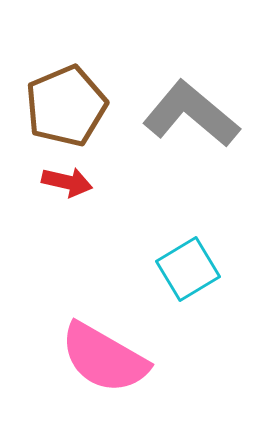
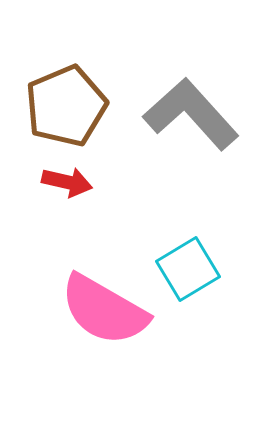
gray L-shape: rotated 8 degrees clockwise
pink semicircle: moved 48 px up
